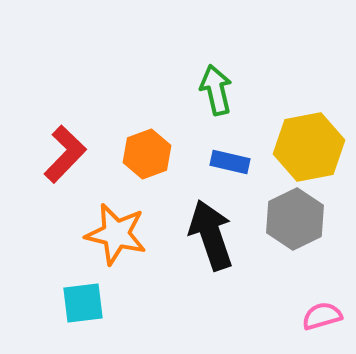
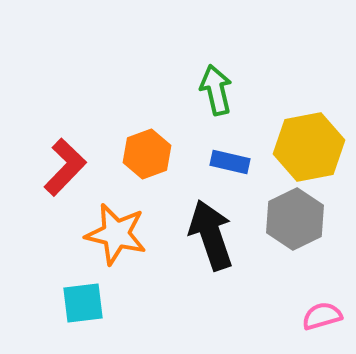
red L-shape: moved 13 px down
